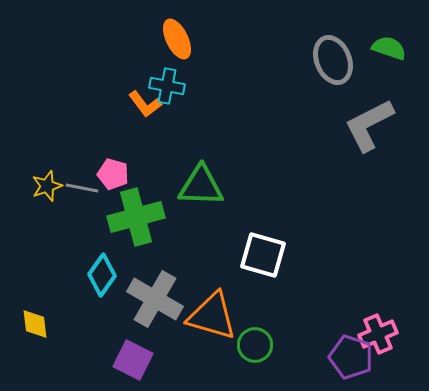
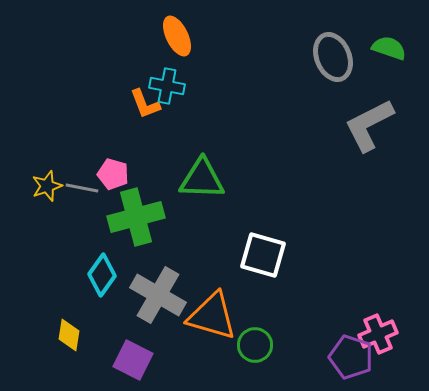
orange ellipse: moved 3 px up
gray ellipse: moved 3 px up
orange L-shape: rotated 16 degrees clockwise
green triangle: moved 1 px right, 7 px up
gray cross: moved 3 px right, 4 px up
yellow diamond: moved 34 px right, 11 px down; rotated 16 degrees clockwise
